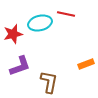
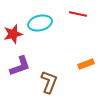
red line: moved 12 px right
brown L-shape: rotated 10 degrees clockwise
